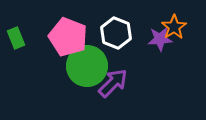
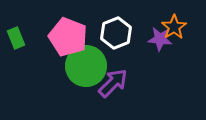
white hexagon: rotated 16 degrees clockwise
purple star: rotated 10 degrees clockwise
green circle: moved 1 px left
